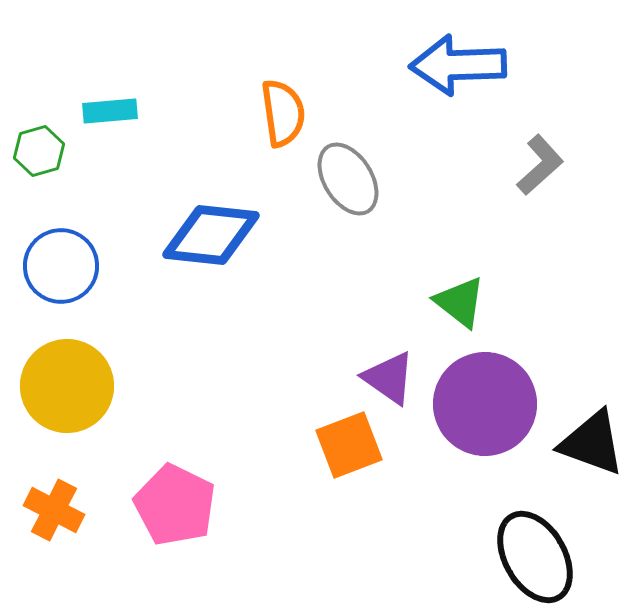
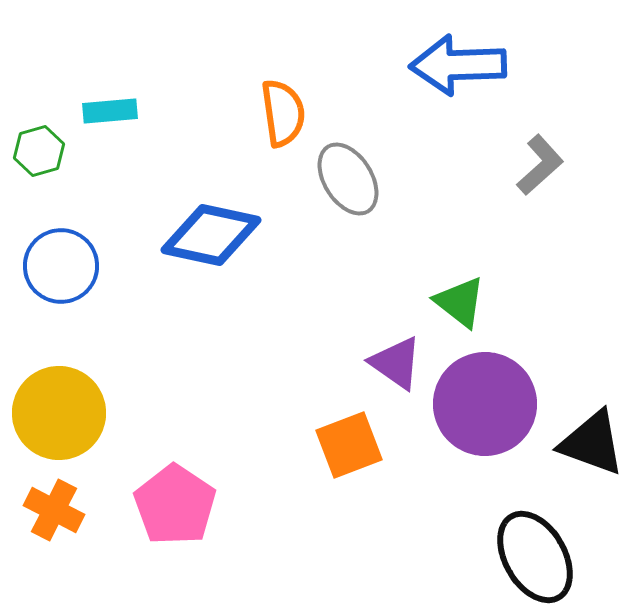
blue diamond: rotated 6 degrees clockwise
purple triangle: moved 7 px right, 15 px up
yellow circle: moved 8 px left, 27 px down
pink pentagon: rotated 8 degrees clockwise
